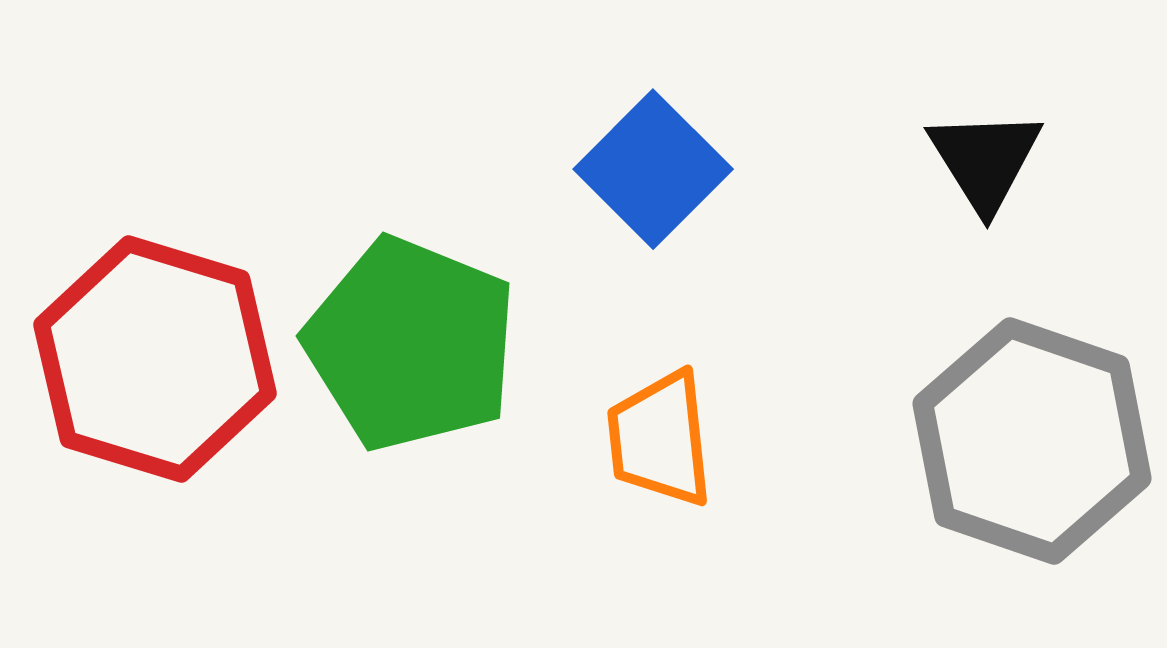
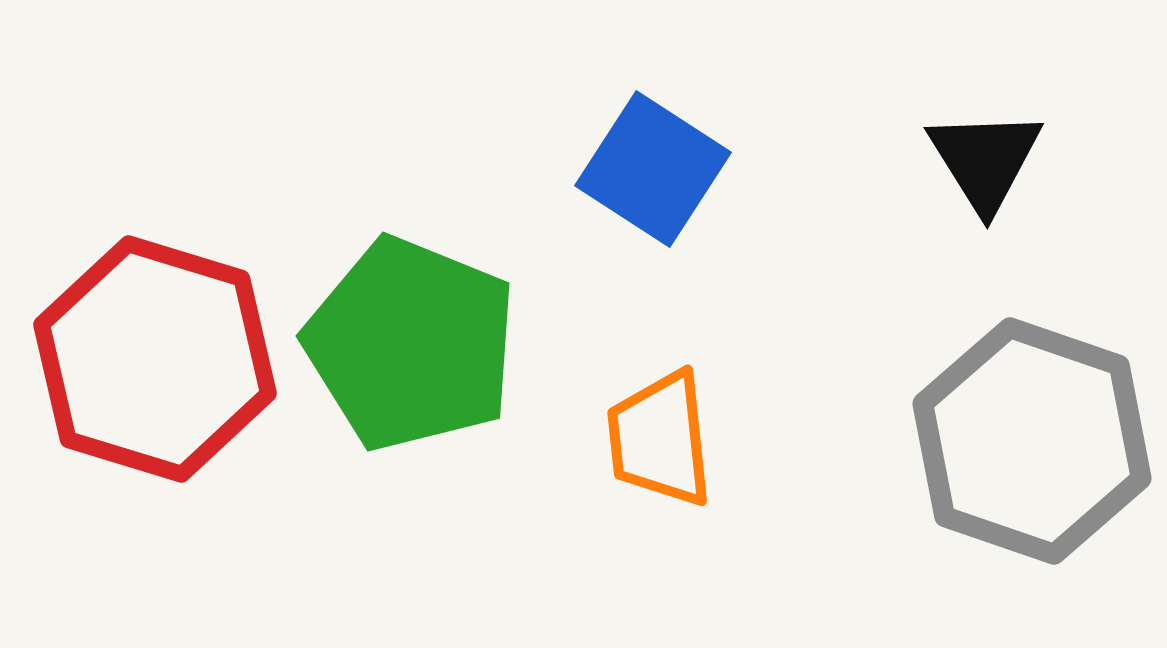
blue square: rotated 12 degrees counterclockwise
